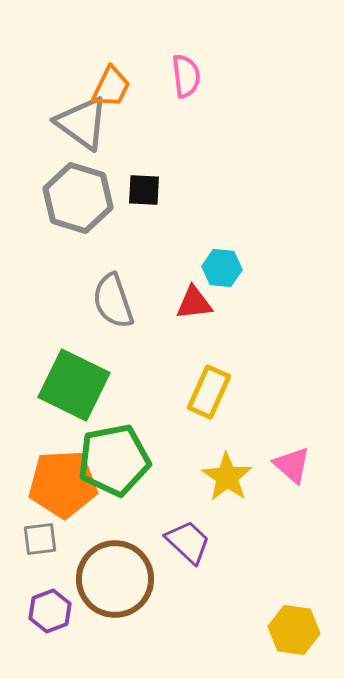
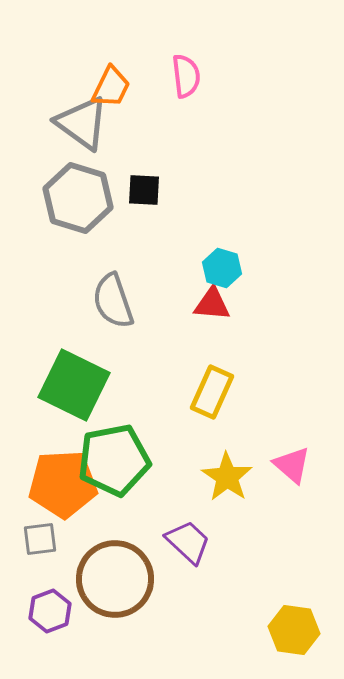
cyan hexagon: rotated 12 degrees clockwise
red triangle: moved 18 px right, 1 px down; rotated 12 degrees clockwise
yellow rectangle: moved 3 px right
